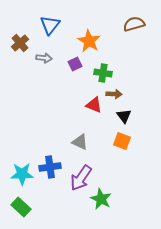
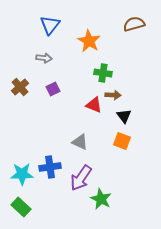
brown cross: moved 44 px down
purple square: moved 22 px left, 25 px down
brown arrow: moved 1 px left, 1 px down
